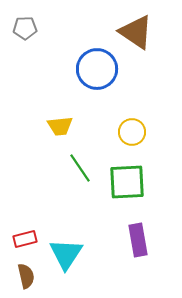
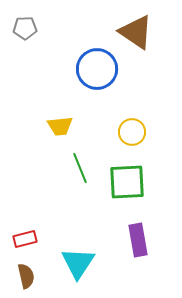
green line: rotated 12 degrees clockwise
cyan triangle: moved 12 px right, 9 px down
